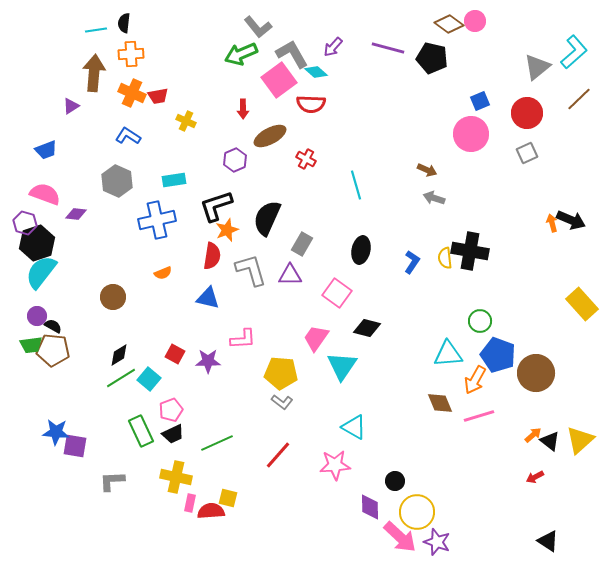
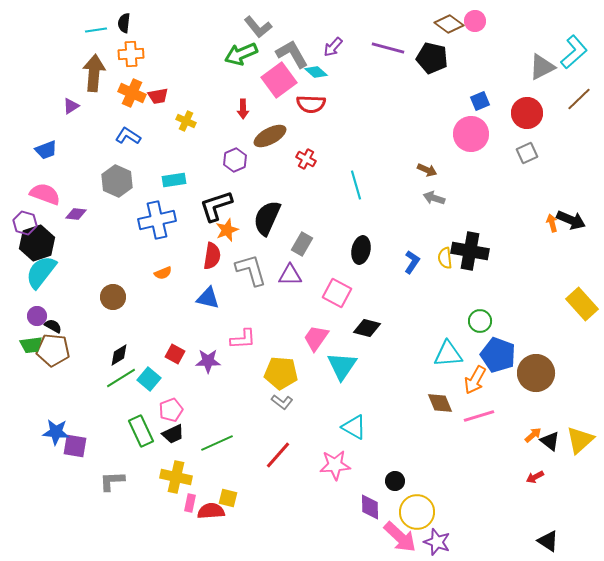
gray triangle at (537, 67): moved 5 px right; rotated 12 degrees clockwise
pink square at (337, 293): rotated 8 degrees counterclockwise
